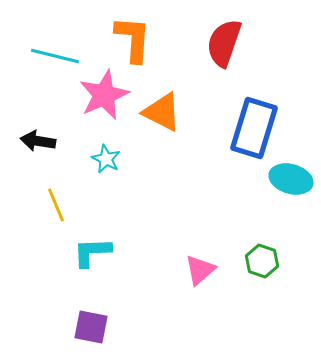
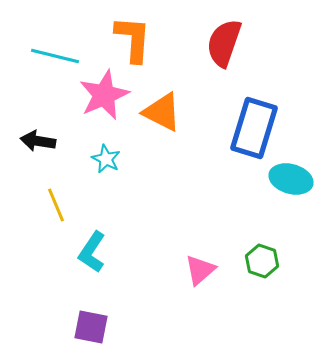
cyan L-shape: rotated 54 degrees counterclockwise
